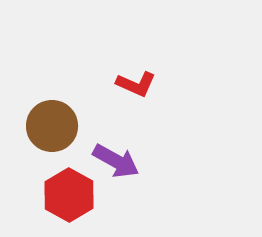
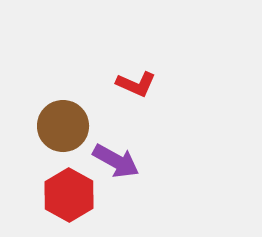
brown circle: moved 11 px right
